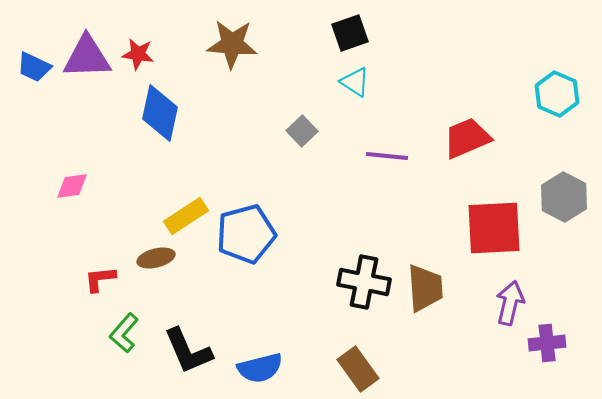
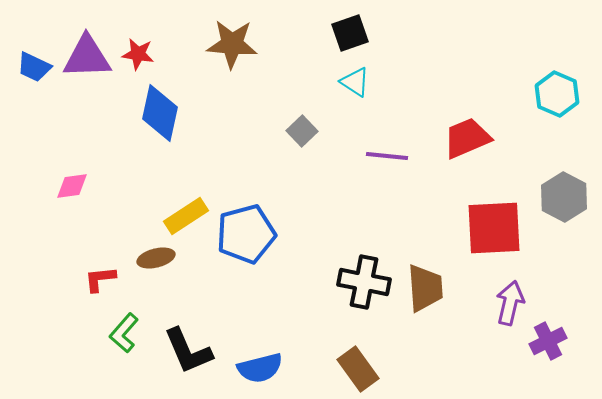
purple cross: moved 1 px right, 2 px up; rotated 21 degrees counterclockwise
